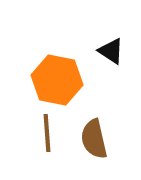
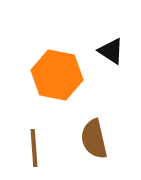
orange hexagon: moved 5 px up
brown line: moved 13 px left, 15 px down
